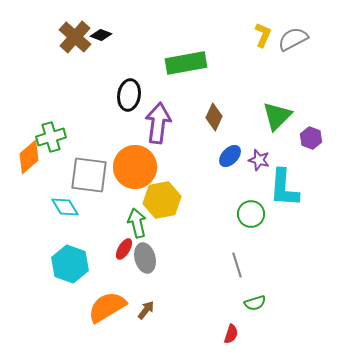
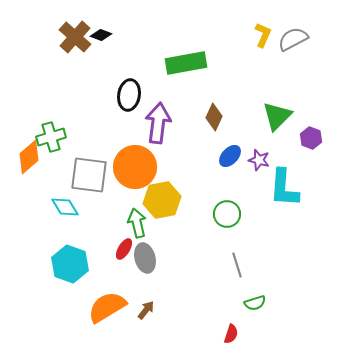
green circle: moved 24 px left
